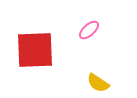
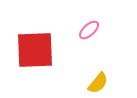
yellow semicircle: rotated 85 degrees counterclockwise
